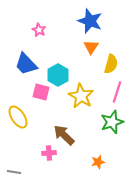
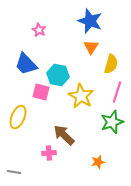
cyan hexagon: rotated 20 degrees counterclockwise
yellow ellipse: rotated 55 degrees clockwise
